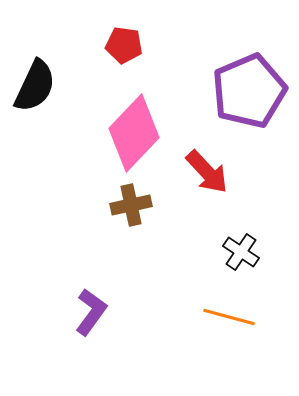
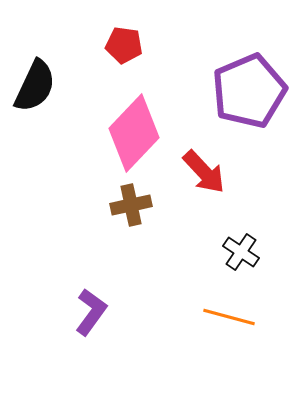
red arrow: moved 3 px left
